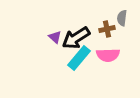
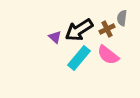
brown cross: rotated 14 degrees counterclockwise
black arrow: moved 3 px right, 8 px up
pink semicircle: rotated 40 degrees clockwise
